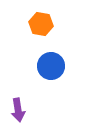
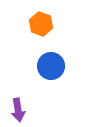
orange hexagon: rotated 10 degrees clockwise
